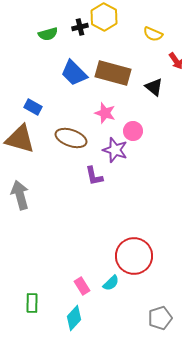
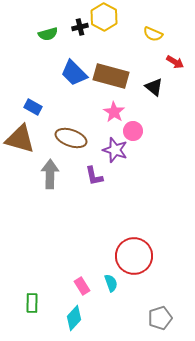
red arrow: moved 1 px left, 1 px down; rotated 24 degrees counterclockwise
brown rectangle: moved 2 px left, 3 px down
pink star: moved 9 px right, 1 px up; rotated 15 degrees clockwise
gray arrow: moved 30 px right, 21 px up; rotated 16 degrees clockwise
cyan semicircle: rotated 66 degrees counterclockwise
